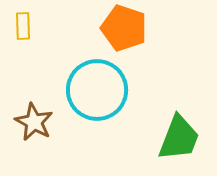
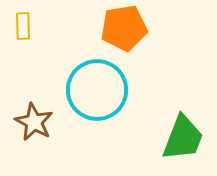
orange pentagon: rotated 27 degrees counterclockwise
green trapezoid: moved 4 px right
